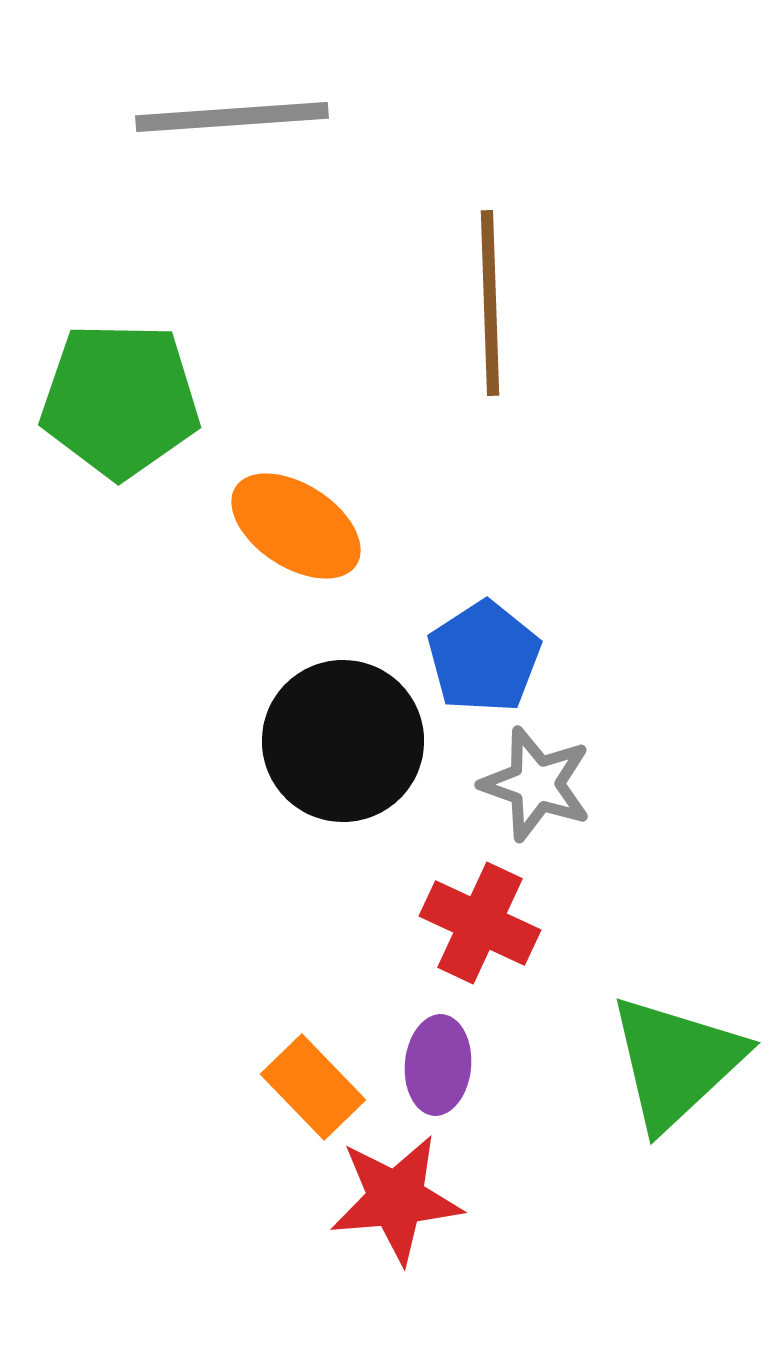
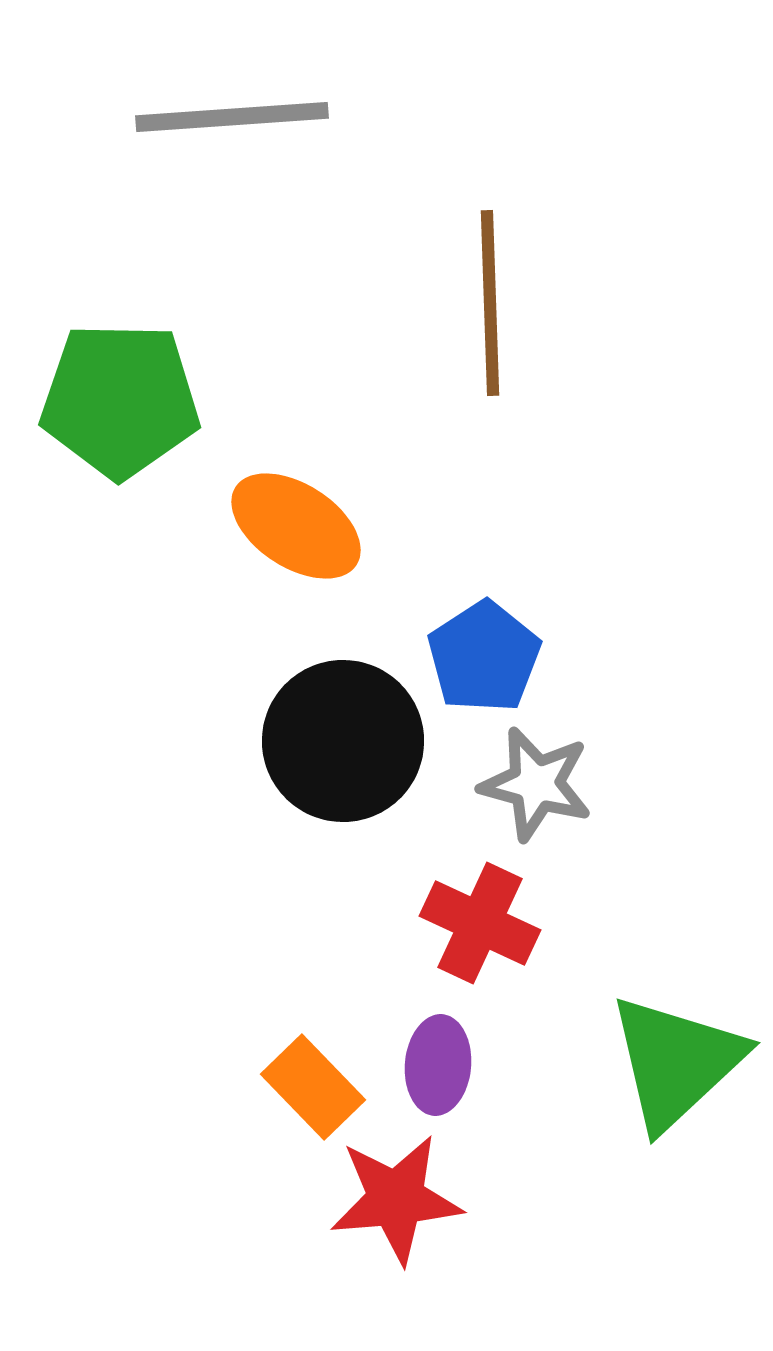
gray star: rotated 4 degrees counterclockwise
